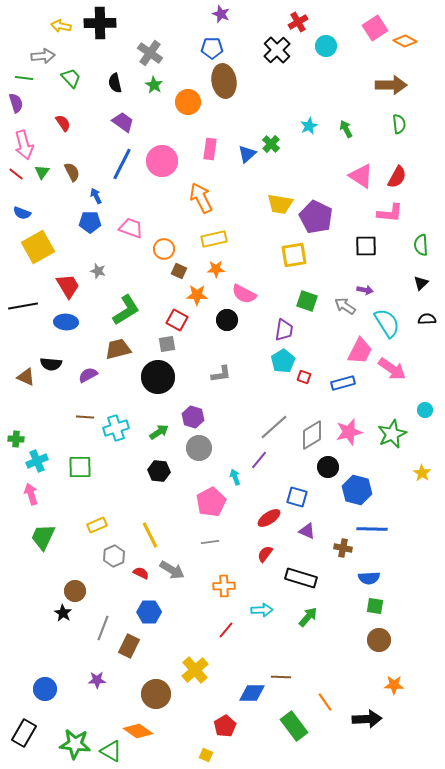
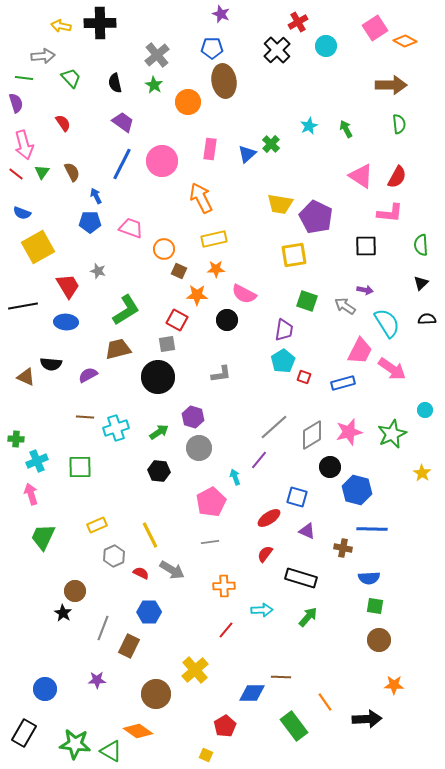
gray cross at (150, 53): moved 7 px right, 2 px down; rotated 15 degrees clockwise
black circle at (328, 467): moved 2 px right
